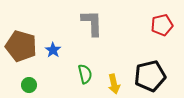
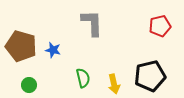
red pentagon: moved 2 px left, 1 px down
blue star: rotated 21 degrees counterclockwise
green semicircle: moved 2 px left, 4 px down
